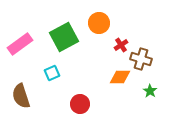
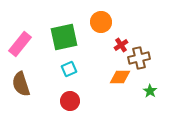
orange circle: moved 2 px right, 1 px up
green square: rotated 16 degrees clockwise
pink rectangle: rotated 15 degrees counterclockwise
brown cross: moved 2 px left, 1 px up; rotated 30 degrees counterclockwise
cyan square: moved 17 px right, 4 px up
brown semicircle: moved 12 px up
red circle: moved 10 px left, 3 px up
